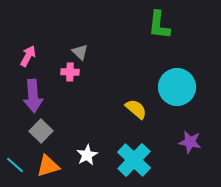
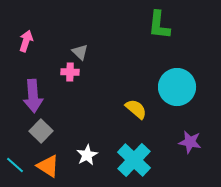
pink arrow: moved 2 px left, 15 px up; rotated 10 degrees counterclockwise
orange triangle: rotated 50 degrees clockwise
